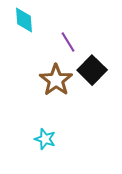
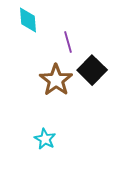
cyan diamond: moved 4 px right
purple line: rotated 15 degrees clockwise
cyan star: rotated 10 degrees clockwise
